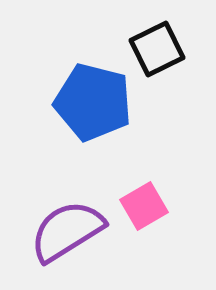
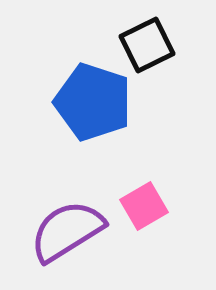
black square: moved 10 px left, 4 px up
blue pentagon: rotated 4 degrees clockwise
